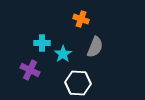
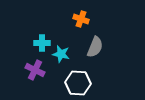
cyan star: moved 2 px left; rotated 24 degrees counterclockwise
purple cross: moved 5 px right
